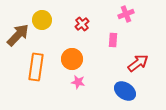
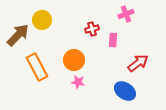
red cross: moved 10 px right, 5 px down; rotated 24 degrees clockwise
orange circle: moved 2 px right, 1 px down
orange rectangle: moved 1 px right; rotated 36 degrees counterclockwise
